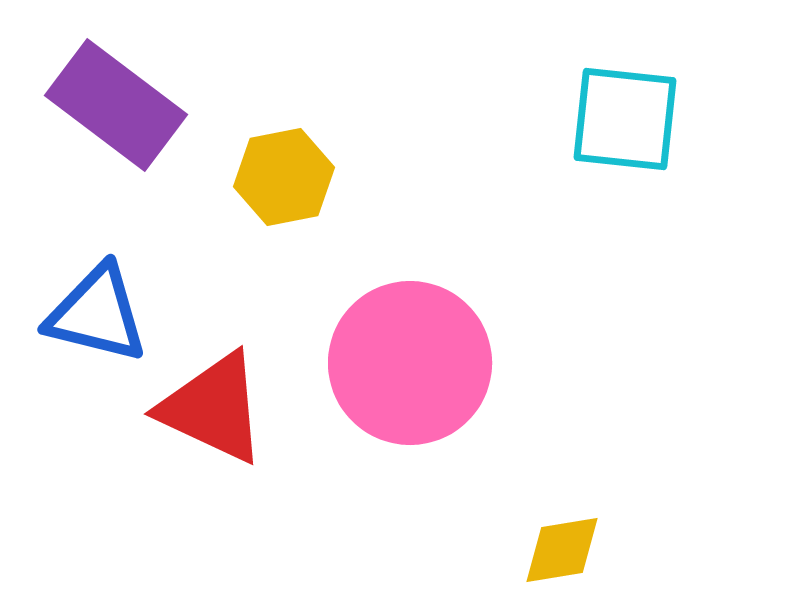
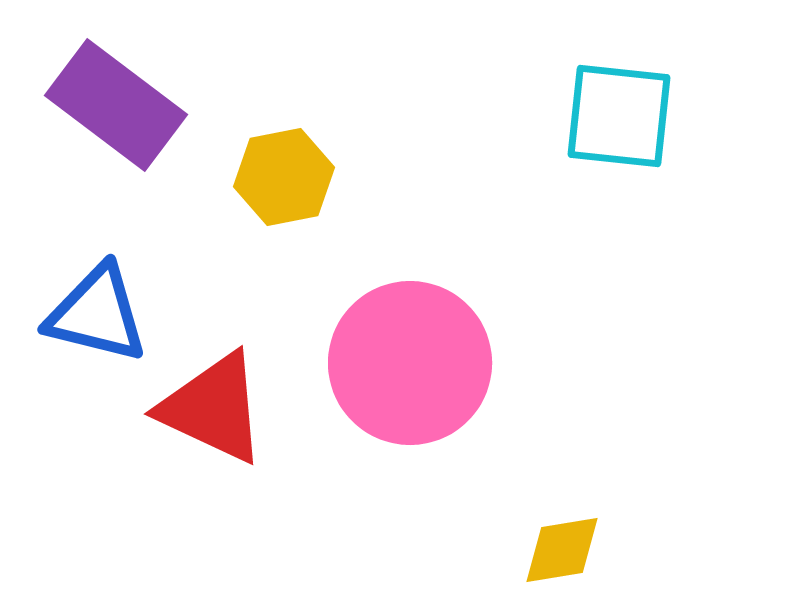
cyan square: moved 6 px left, 3 px up
